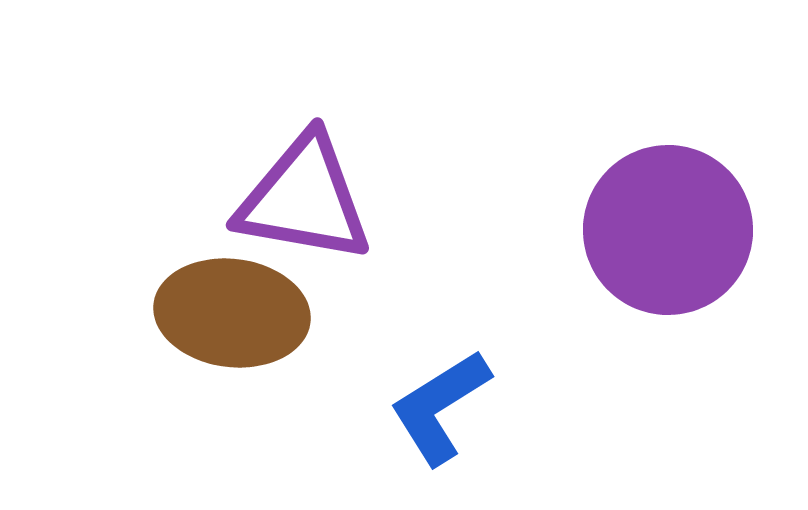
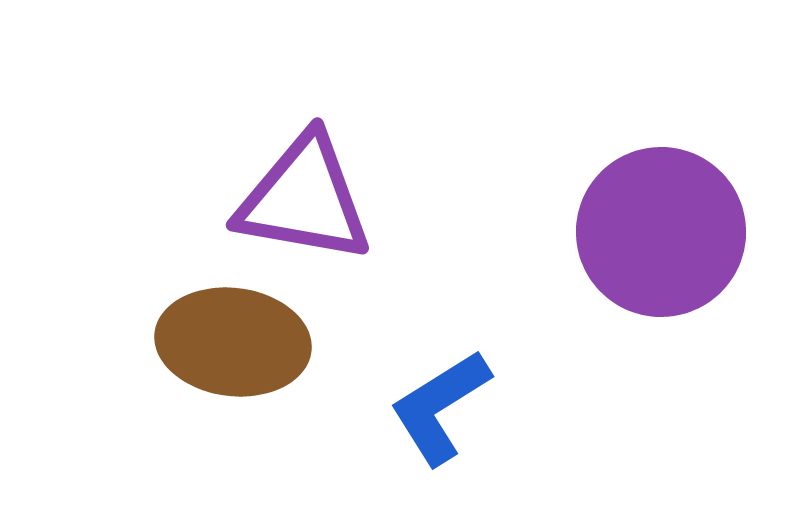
purple circle: moved 7 px left, 2 px down
brown ellipse: moved 1 px right, 29 px down
